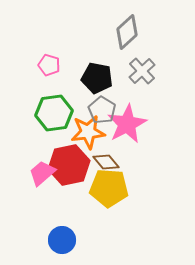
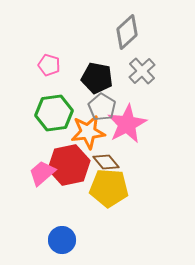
gray pentagon: moved 3 px up
